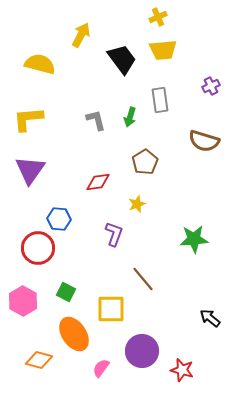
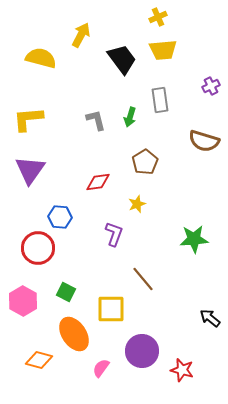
yellow semicircle: moved 1 px right, 6 px up
blue hexagon: moved 1 px right, 2 px up
